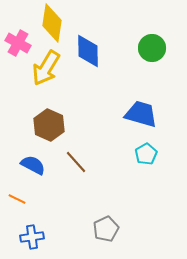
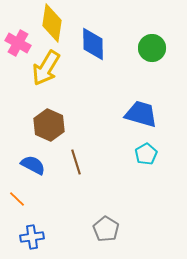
blue diamond: moved 5 px right, 7 px up
brown line: rotated 25 degrees clockwise
orange line: rotated 18 degrees clockwise
gray pentagon: rotated 15 degrees counterclockwise
